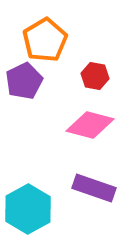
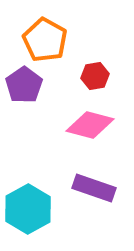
orange pentagon: rotated 12 degrees counterclockwise
red hexagon: rotated 20 degrees counterclockwise
purple pentagon: moved 4 px down; rotated 9 degrees counterclockwise
